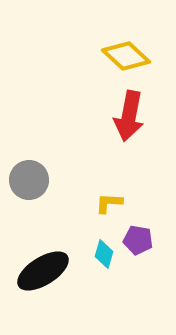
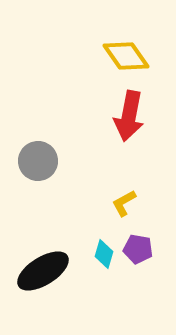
yellow diamond: rotated 12 degrees clockwise
gray circle: moved 9 px right, 19 px up
yellow L-shape: moved 15 px right; rotated 32 degrees counterclockwise
purple pentagon: moved 9 px down
